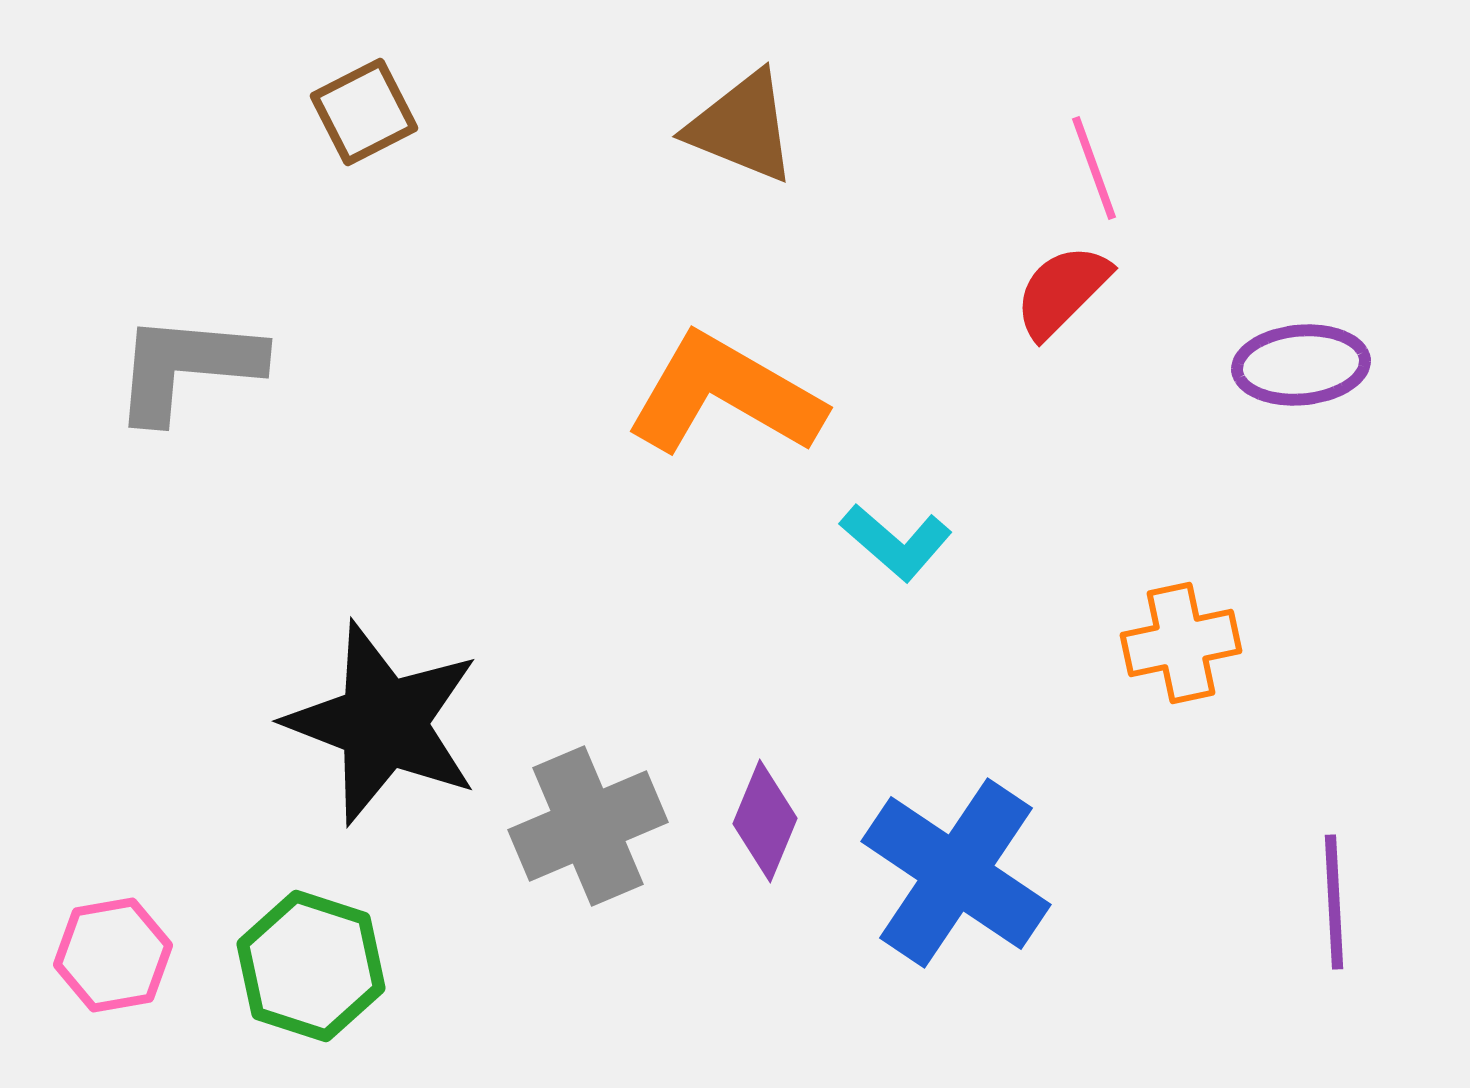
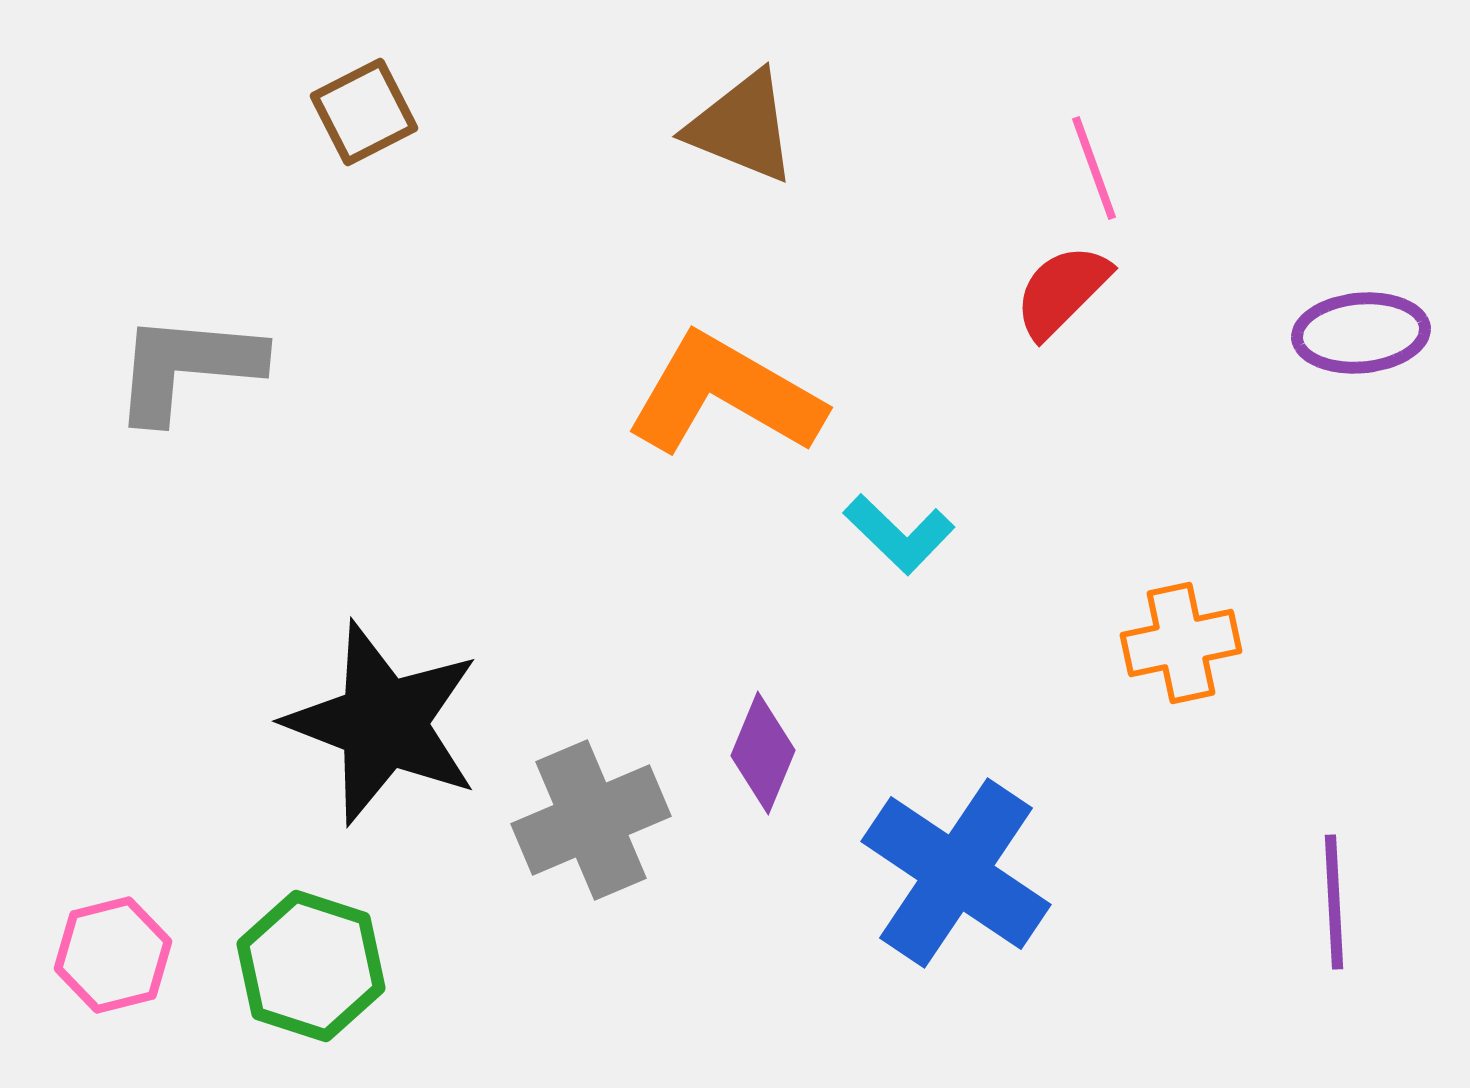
purple ellipse: moved 60 px right, 32 px up
cyan L-shape: moved 3 px right, 8 px up; rotated 3 degrees clockwise
purple diamond: moved 2 px left, 68 px up
gray cross: moved 3 px right, 6 px up
pink hexagon: rotated 4 degrees counterclockwise
